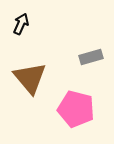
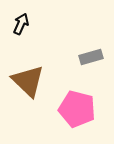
brown triangle: moved 2 px left, 3 px down; rotated 6 degrees counterclockwise
pink pentagon: moved 1 px right
